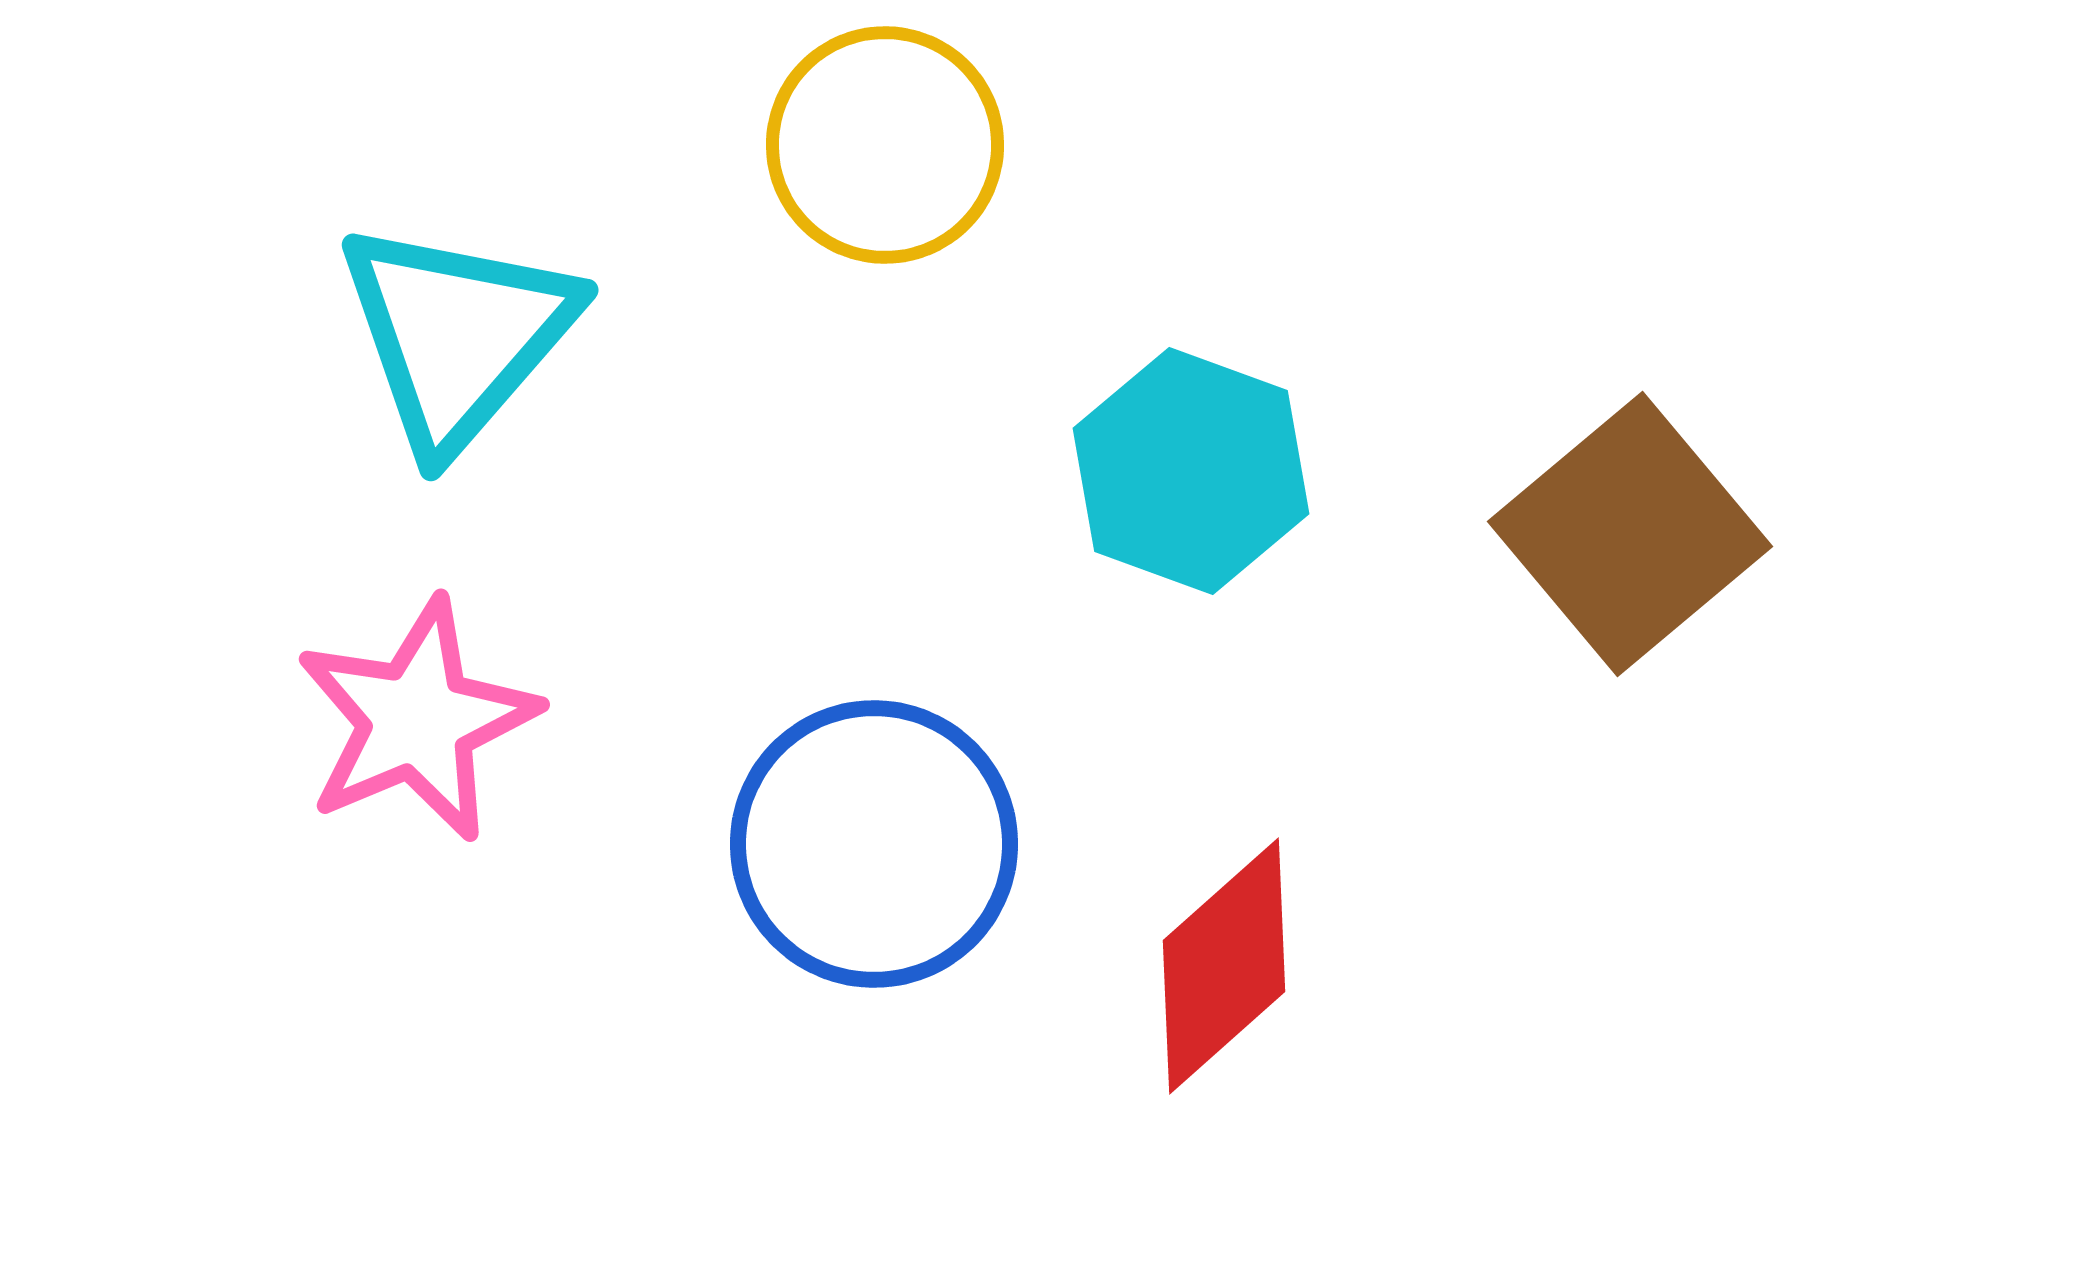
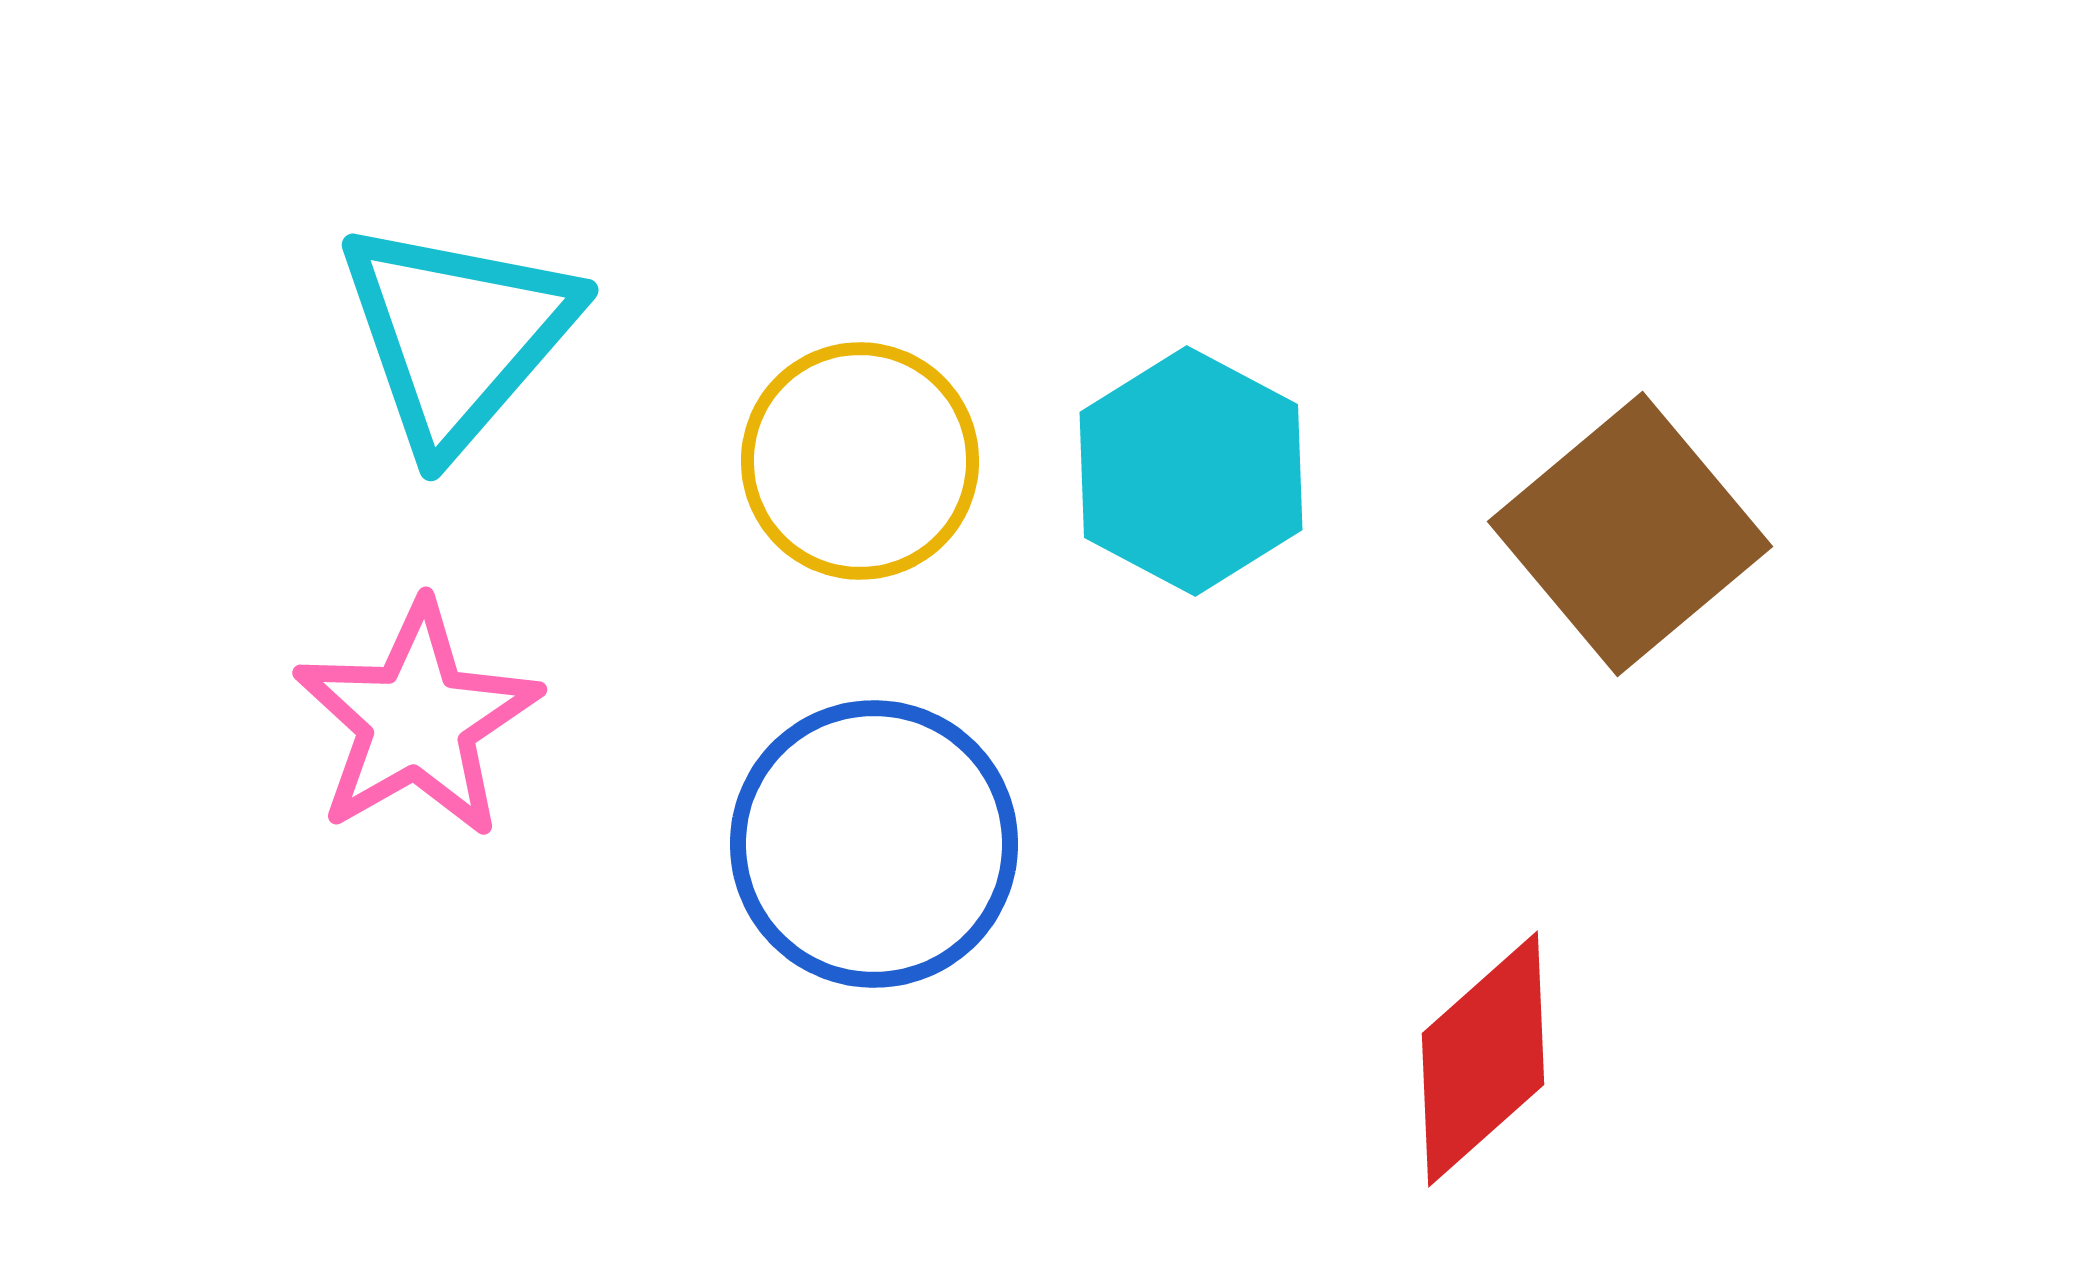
yellow circle: moved 25 px left, 316 px down
cyan hexagon: rotated 8 degrees clockwise
pink star: rotated 7 degrees counterclockwise
red diamond: moved 259 px right, 93 px down
